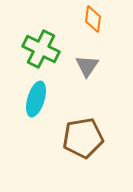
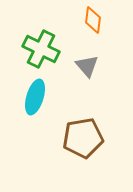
orange diamond: moved 1 px down
gray triangle: rotated 15 degrees counterclockwise
cyan ellipse: moved 1 px left, 2 px up
